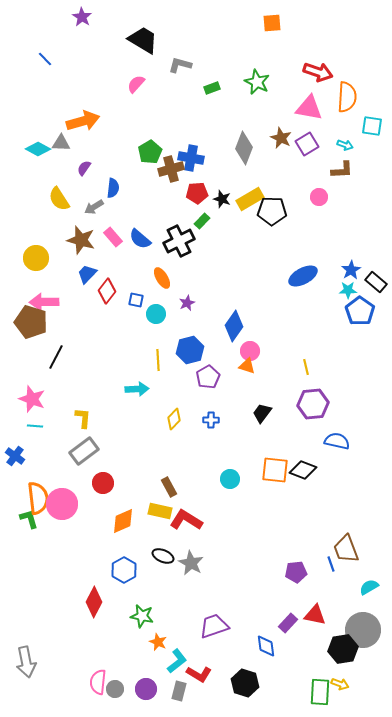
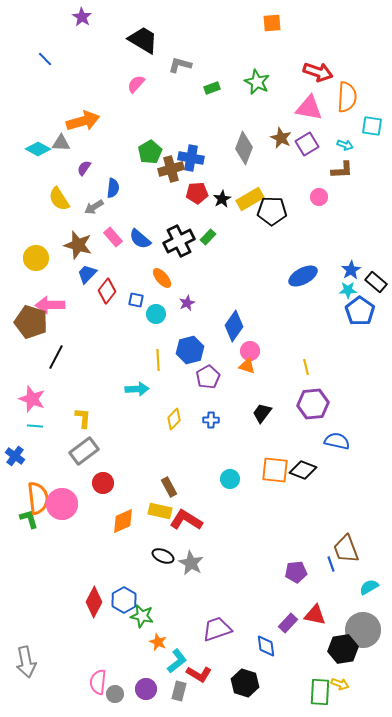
black star at (222, 199): rotated 24 degrees clockwise
green rectangle at (202, 221): moved 6 px right, 16 px down
brown star at (81, 240): moved 3 px left, 5 px down
orange ellipse at (162, 278): rotated 10 degrees counterclockwise
pink arrow at (44, 302): moved 6 px right, 3 px down
blue hexagon at (124, 570): moved 30 px down
purple trapezoid at (214, 626): moved 3 px right, 3 px down
gray circle at (115, 689): moved 5 px down
